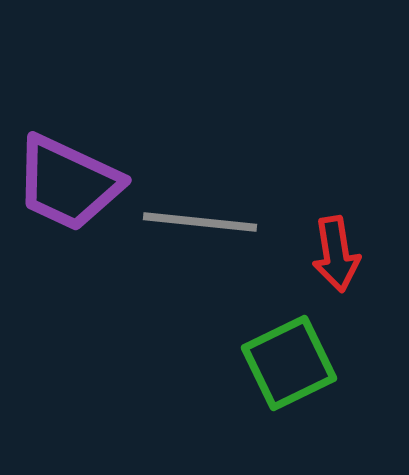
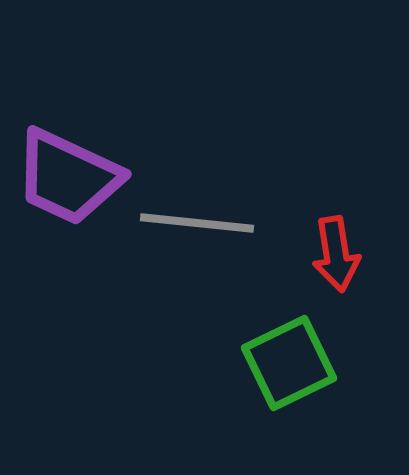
purple trapezoid: moved 6 px up
gray line: moved 3 px left, 1 px down
